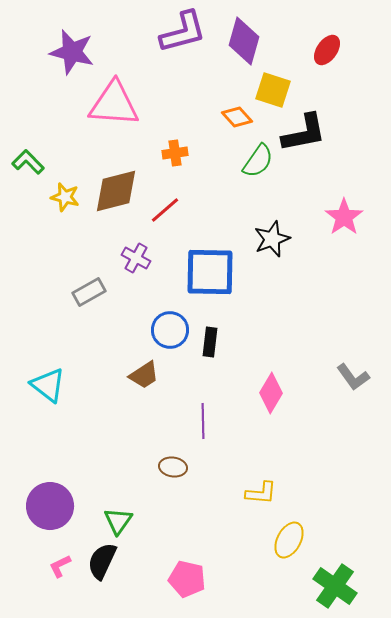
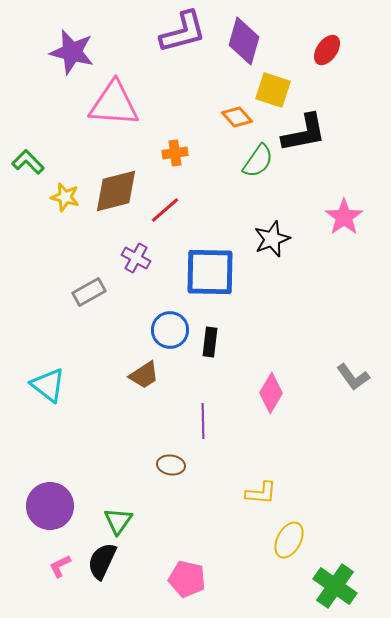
brown ellipse: moved 2 px left, 2 px up
